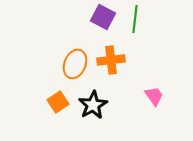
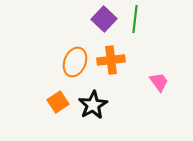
purple square: moved 1 px right, 2 px down; rotated 15 degrees clockwise
orange ellipse: moved 2 px up
pink trapezoid: moved 5 px right, 14 px up
